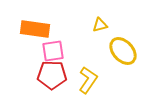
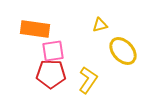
red pentagon: moved 1 px left, 1 px up
